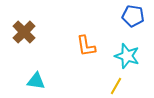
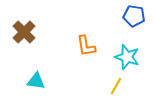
blue pentagon: moved 1 px right
cyan star: moved 1 px down
